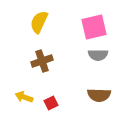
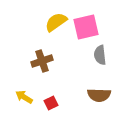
yellow semicircle: moved 17 px right; rotated 30 degrees clockwise
pink square: moved 8 px left
gray semicircle: moved 2 px right; rotated 84 degrees clockwise
yellow arrow: rotated 12 degrees clockwise
